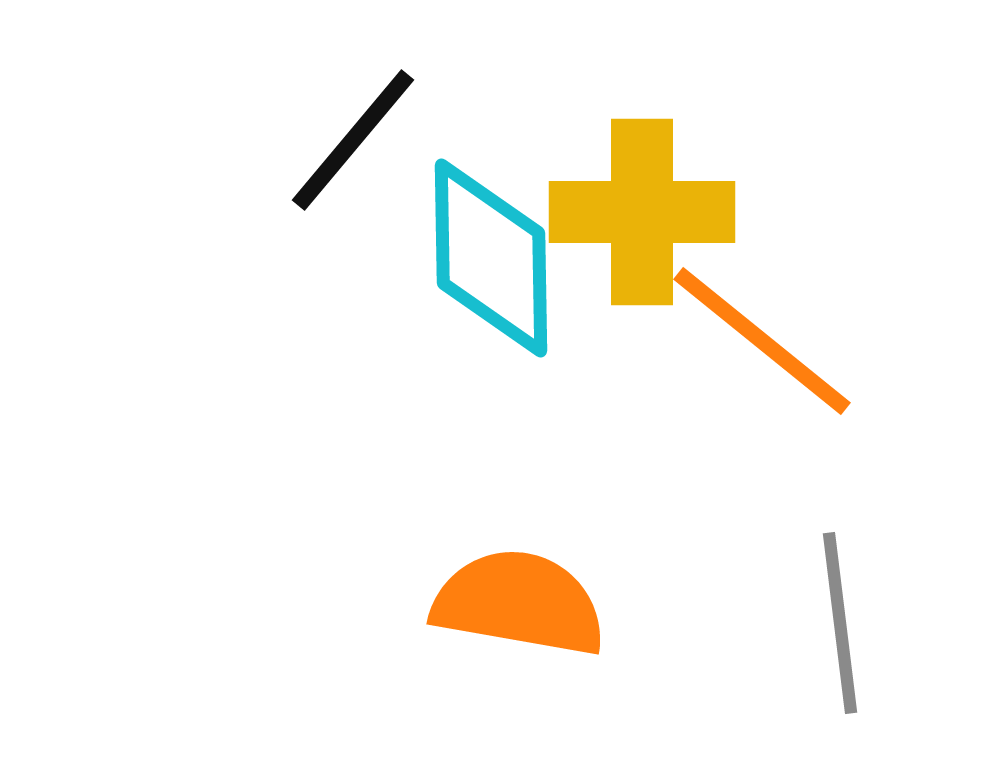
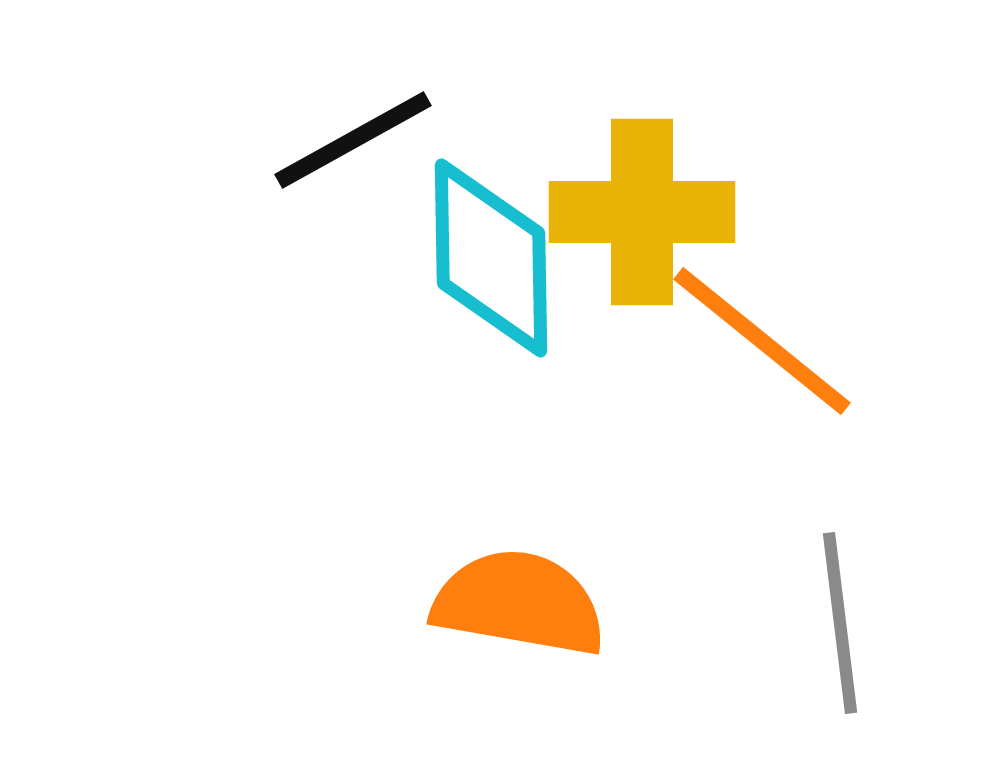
black line: rotated 21 degrees clockwise
